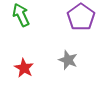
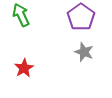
gray star: moved 16 px right, 8 px up
red star: rotated 12 degrees clockwise
